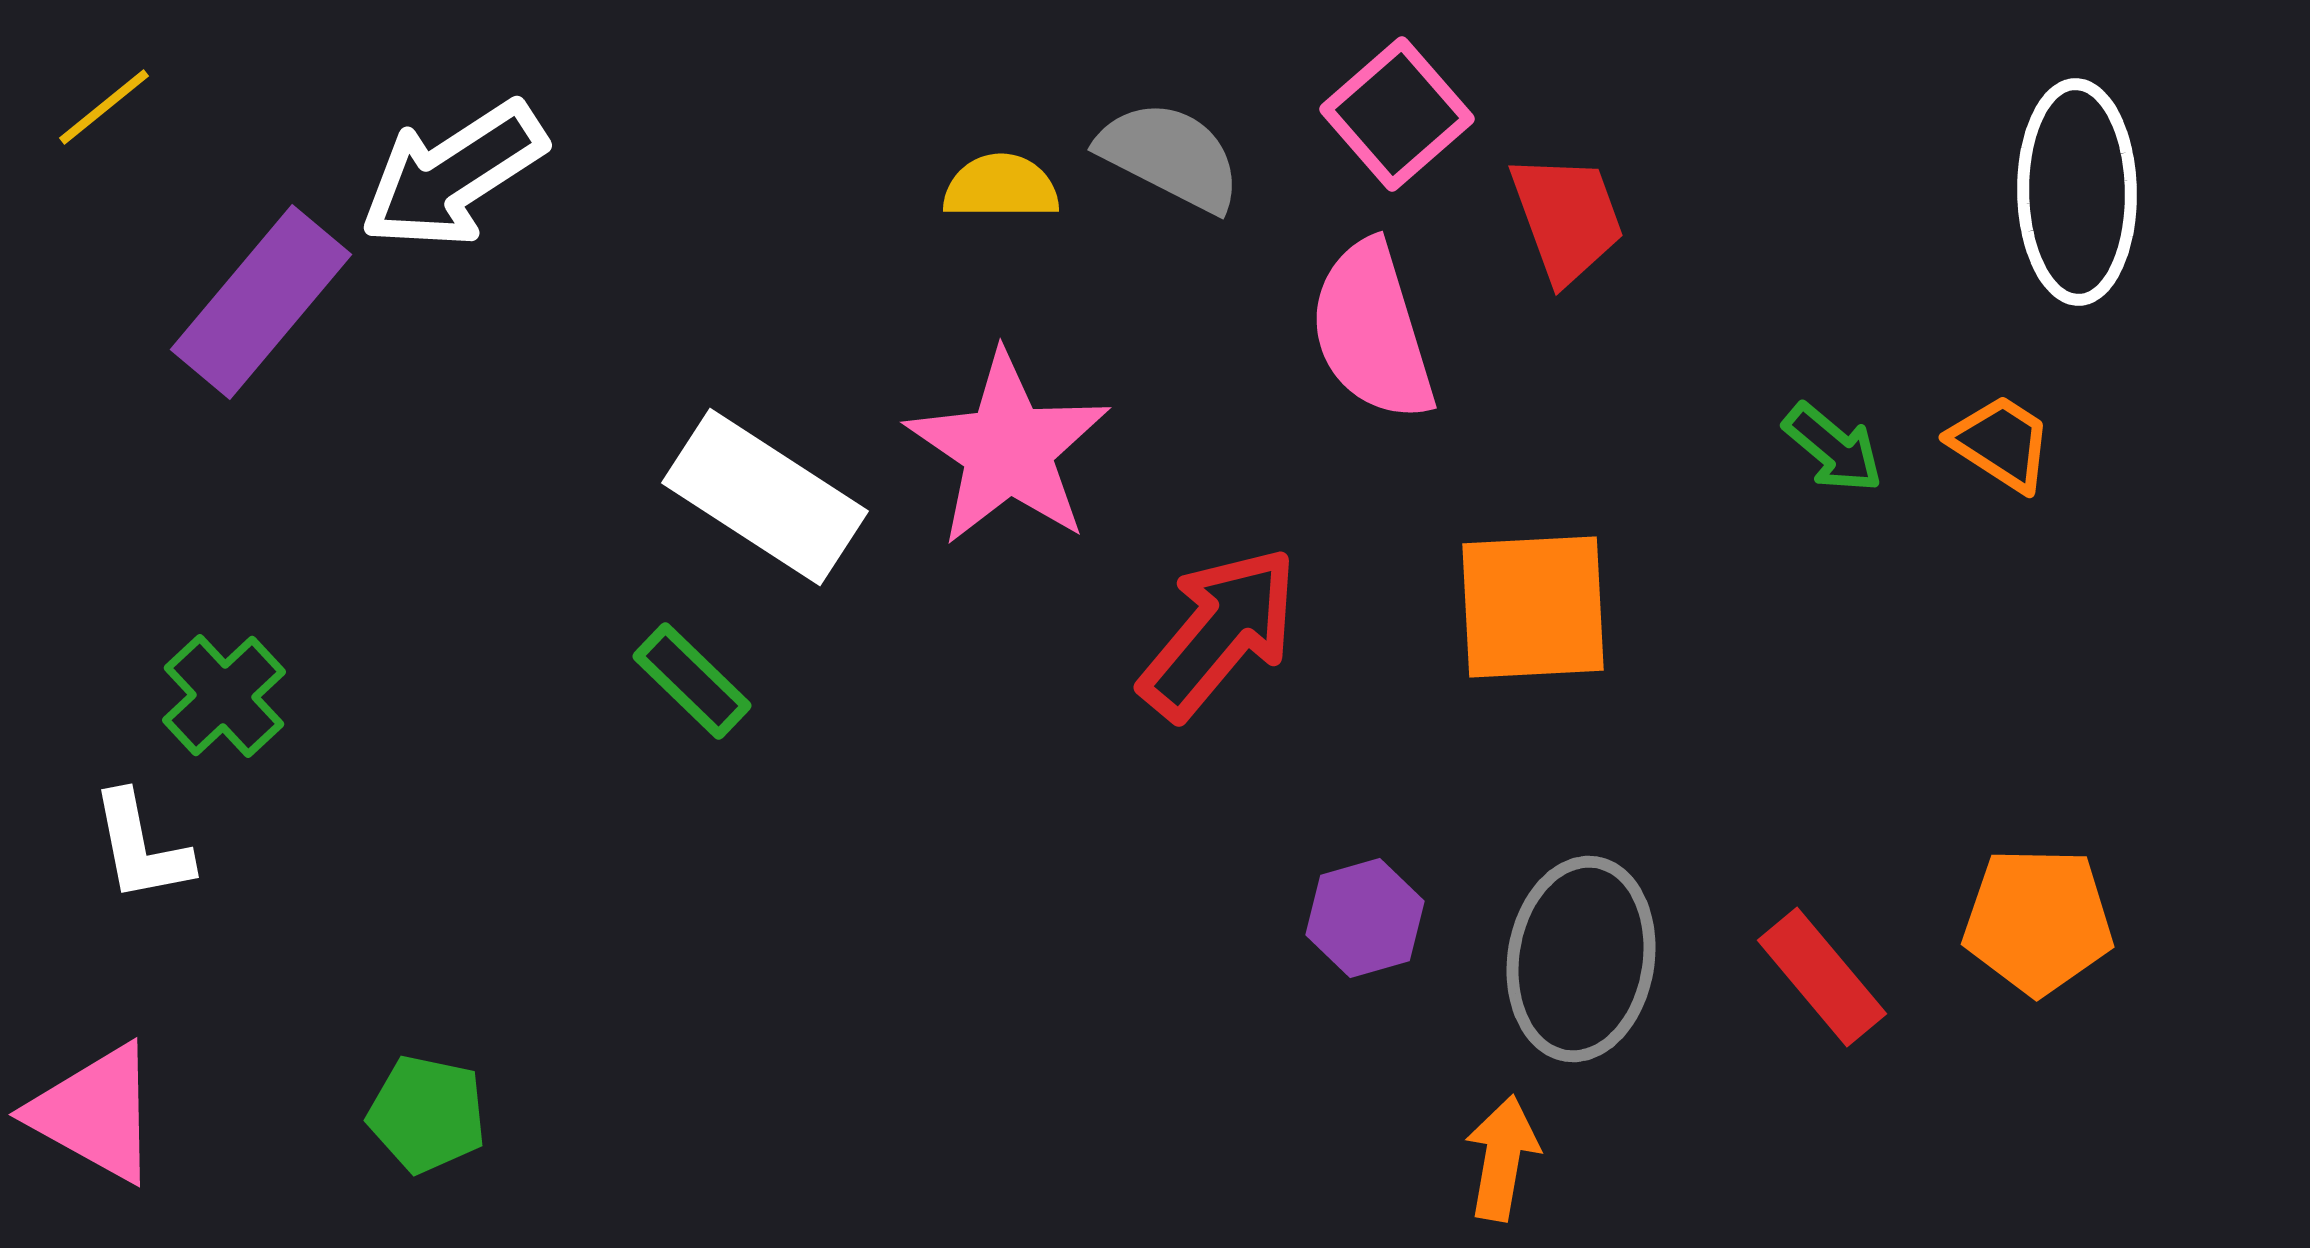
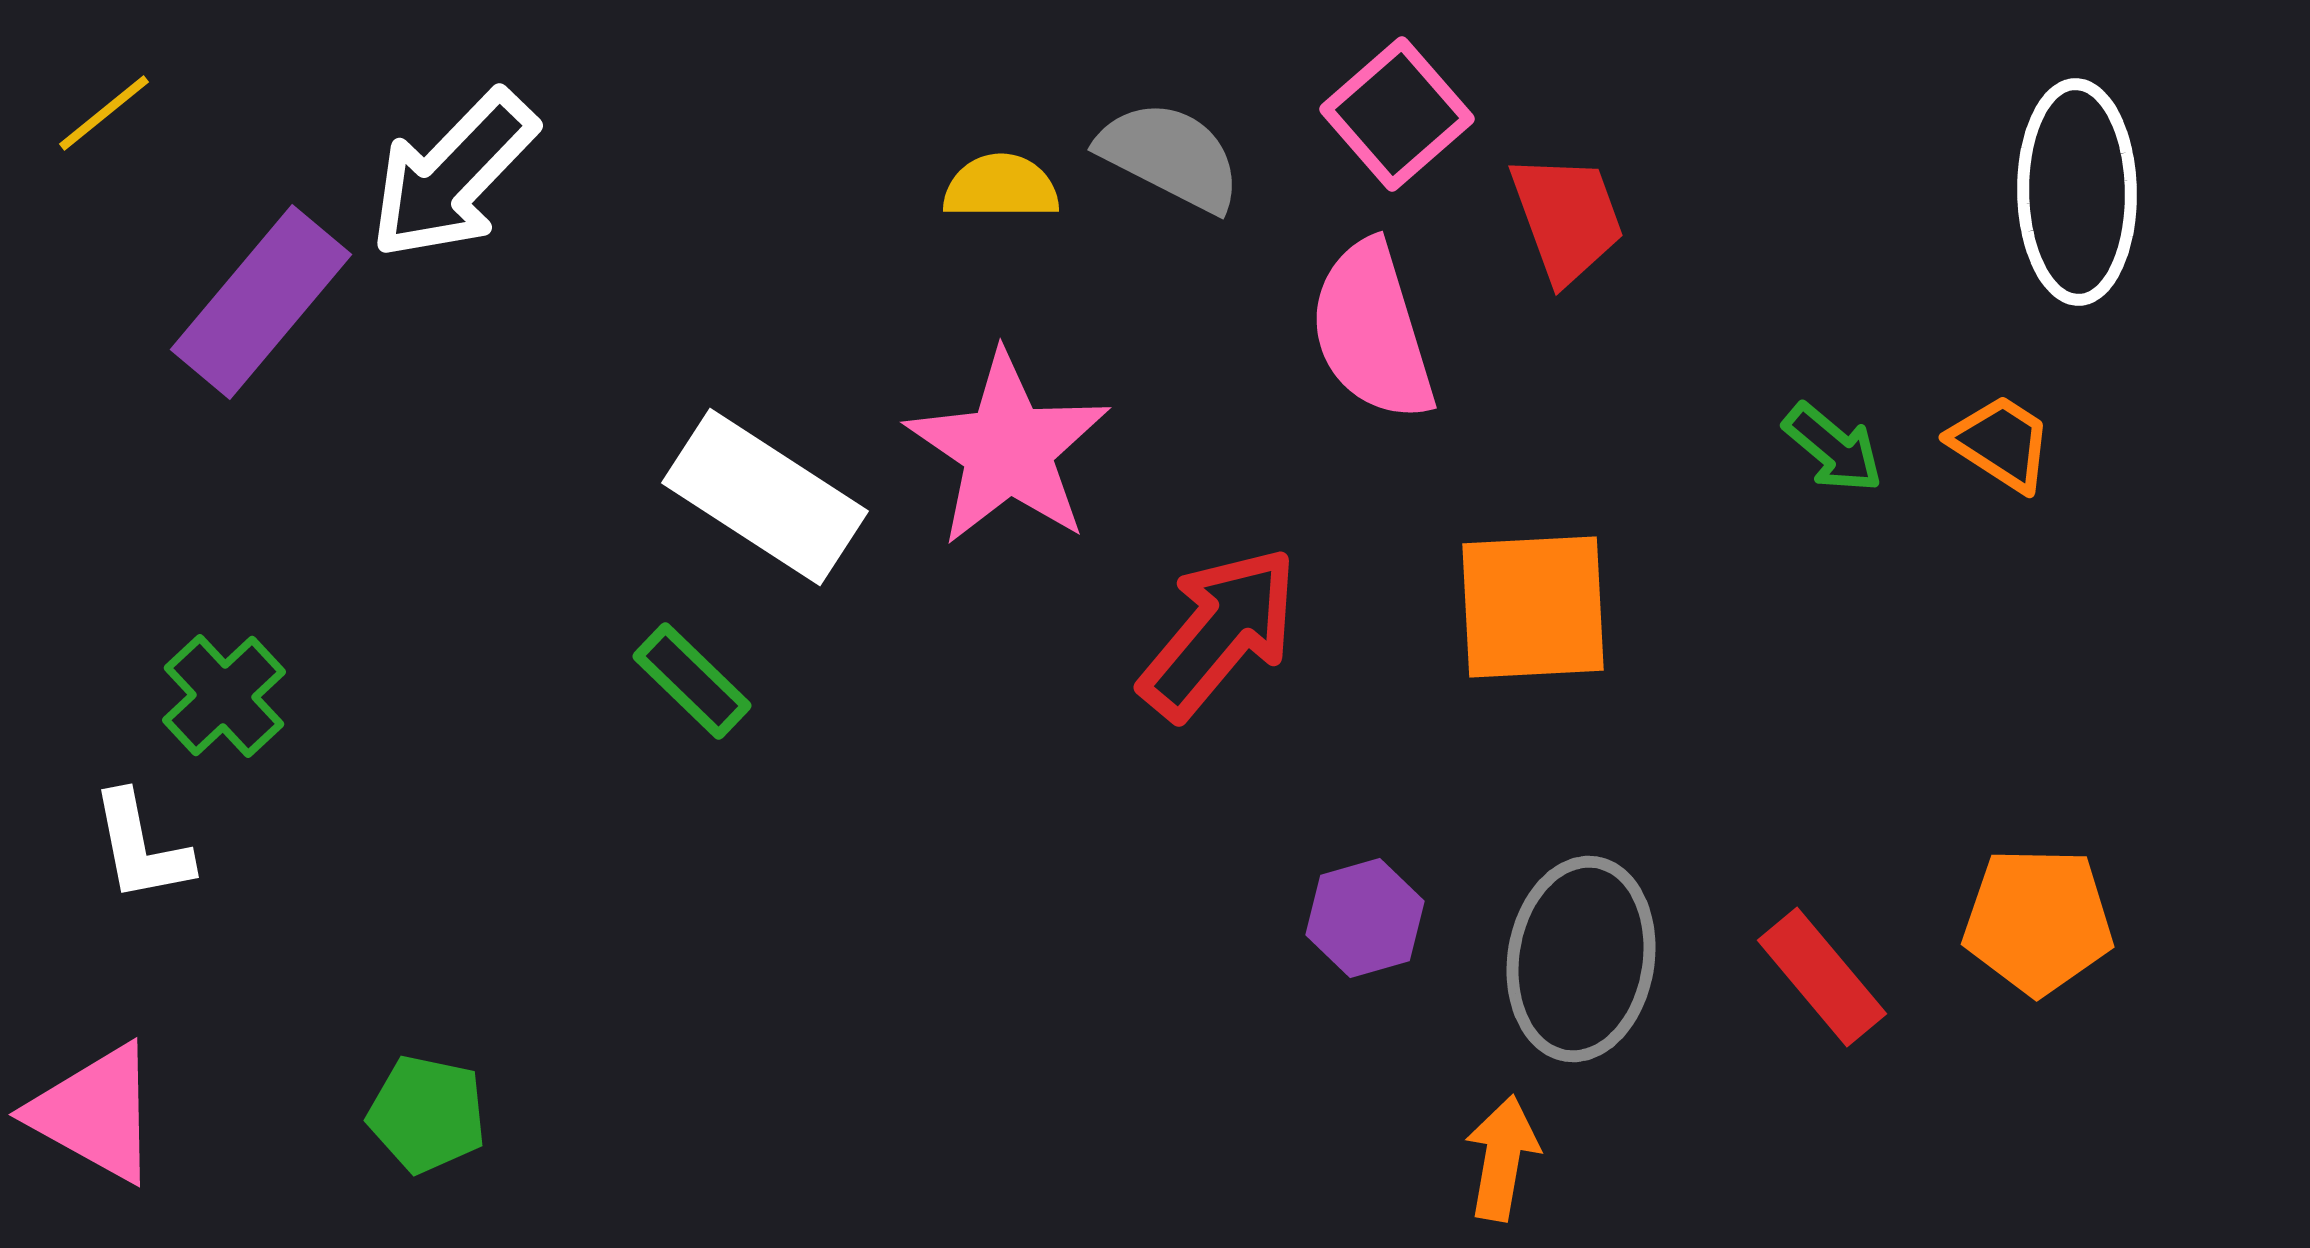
yellow line: moved 6 px down
white arrow: rotated 13 degrees counterclockwise
